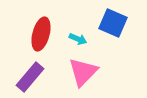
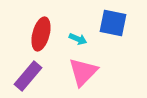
blue square: rotated 12 degrees counterclockwise
purple rectangle: moved 2 px left, 1 px up
